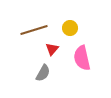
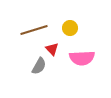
red triangle: rotated 24 degrees counterclockwise
pink semicircle: rotated 80 degrees counterclockwise
gray semicircle: moved 4 px left, 7 px up
